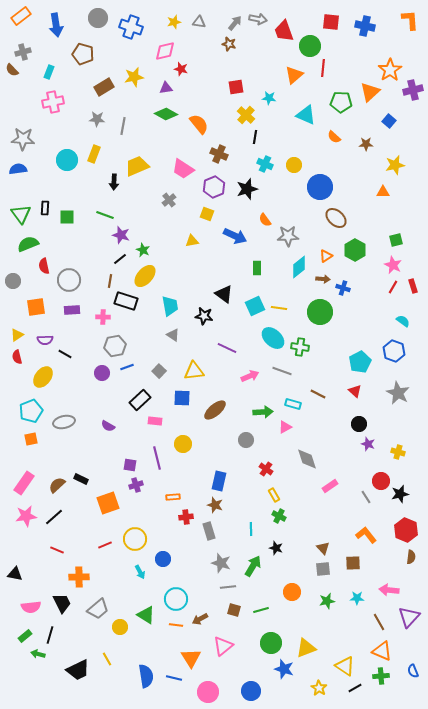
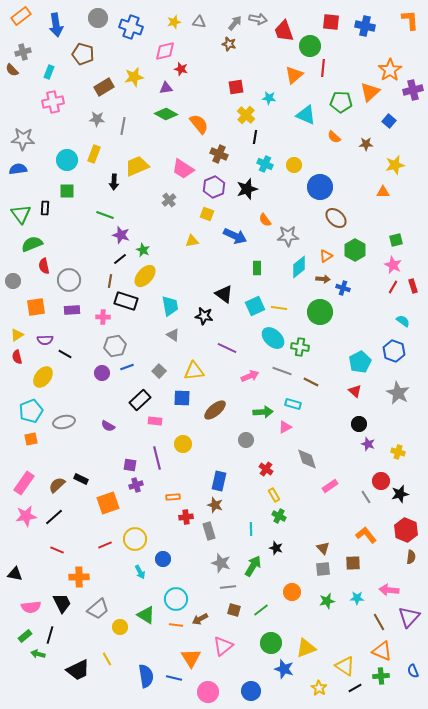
green square at (67, 217): moved 26 px up
green semicircle at (28, 244): moved 4 px right
brown line at (318, 394): moved 7 px left, 12 px up
green line at (261, 610): rotated 21 degrees counterclockwise
